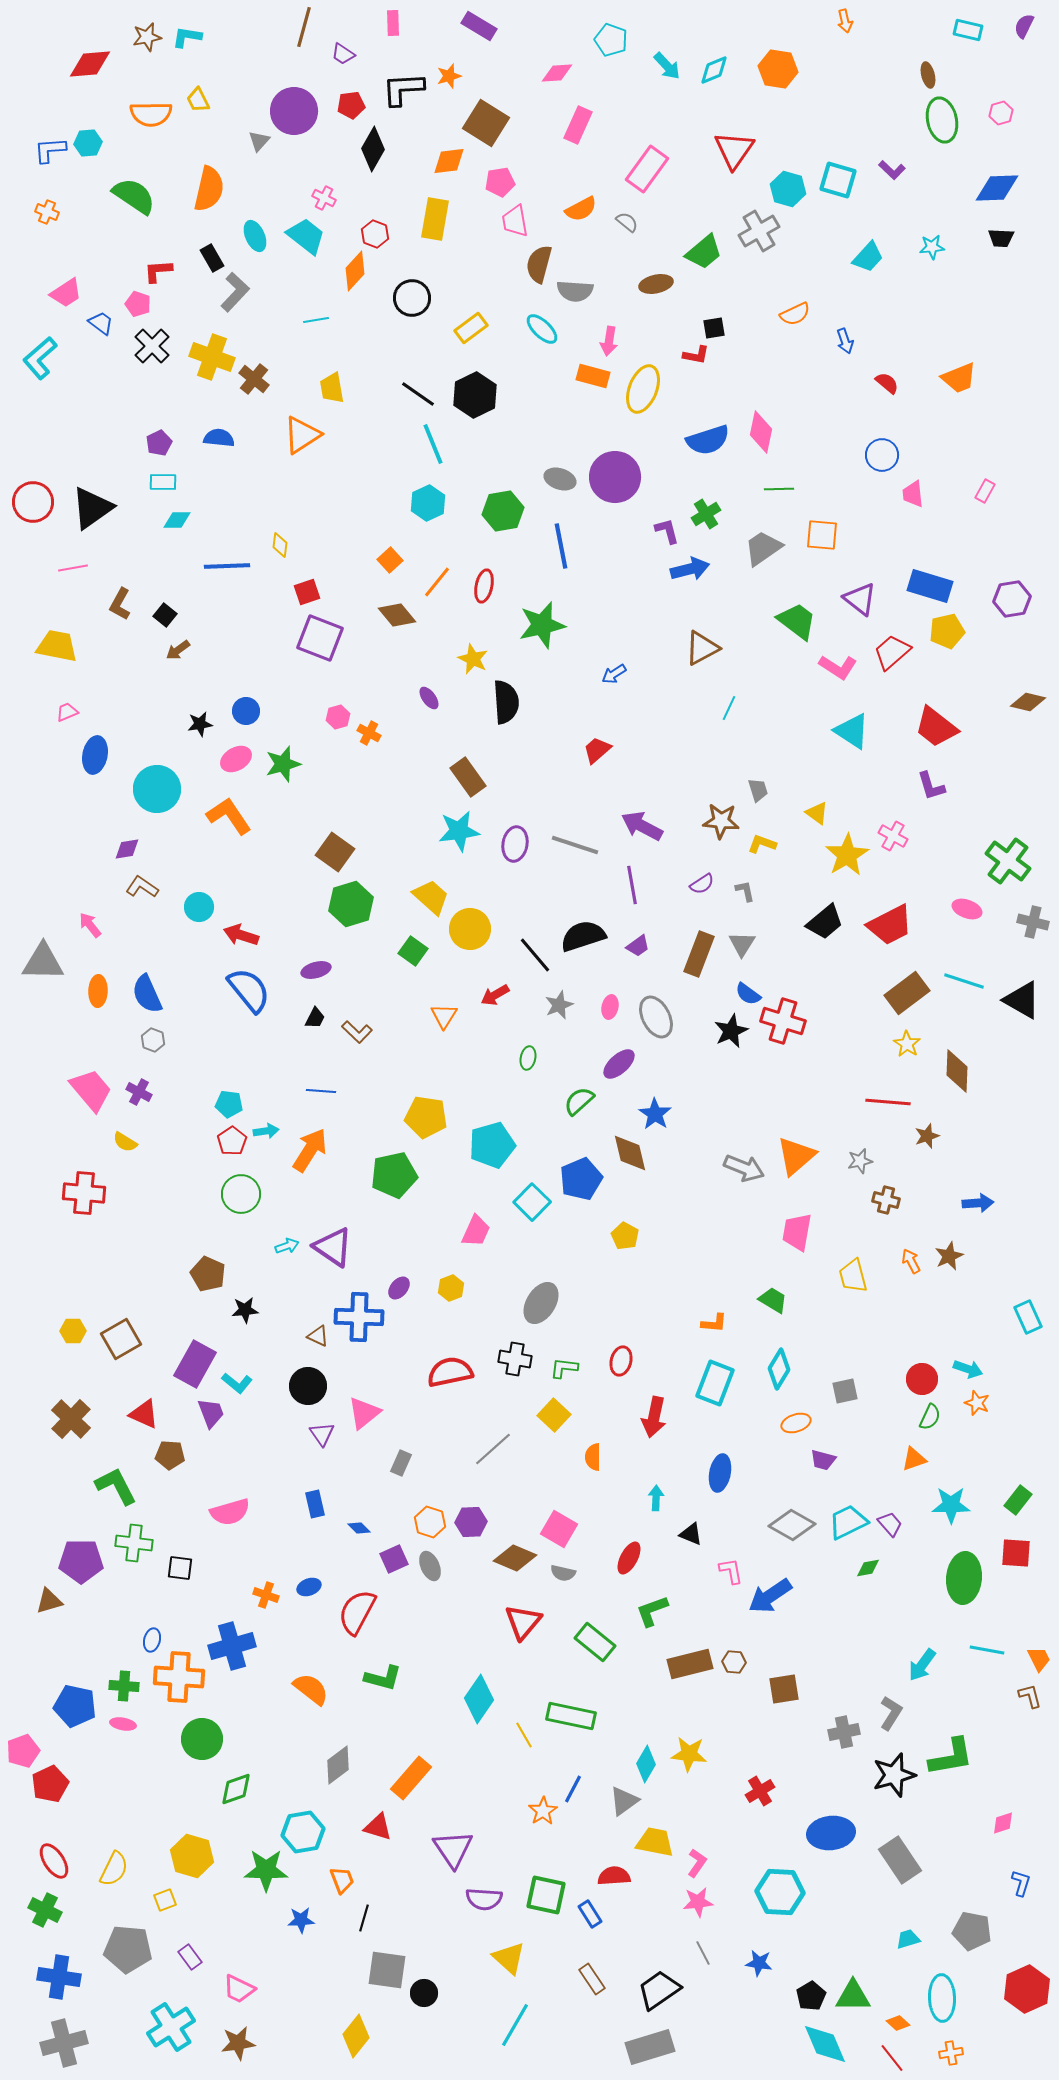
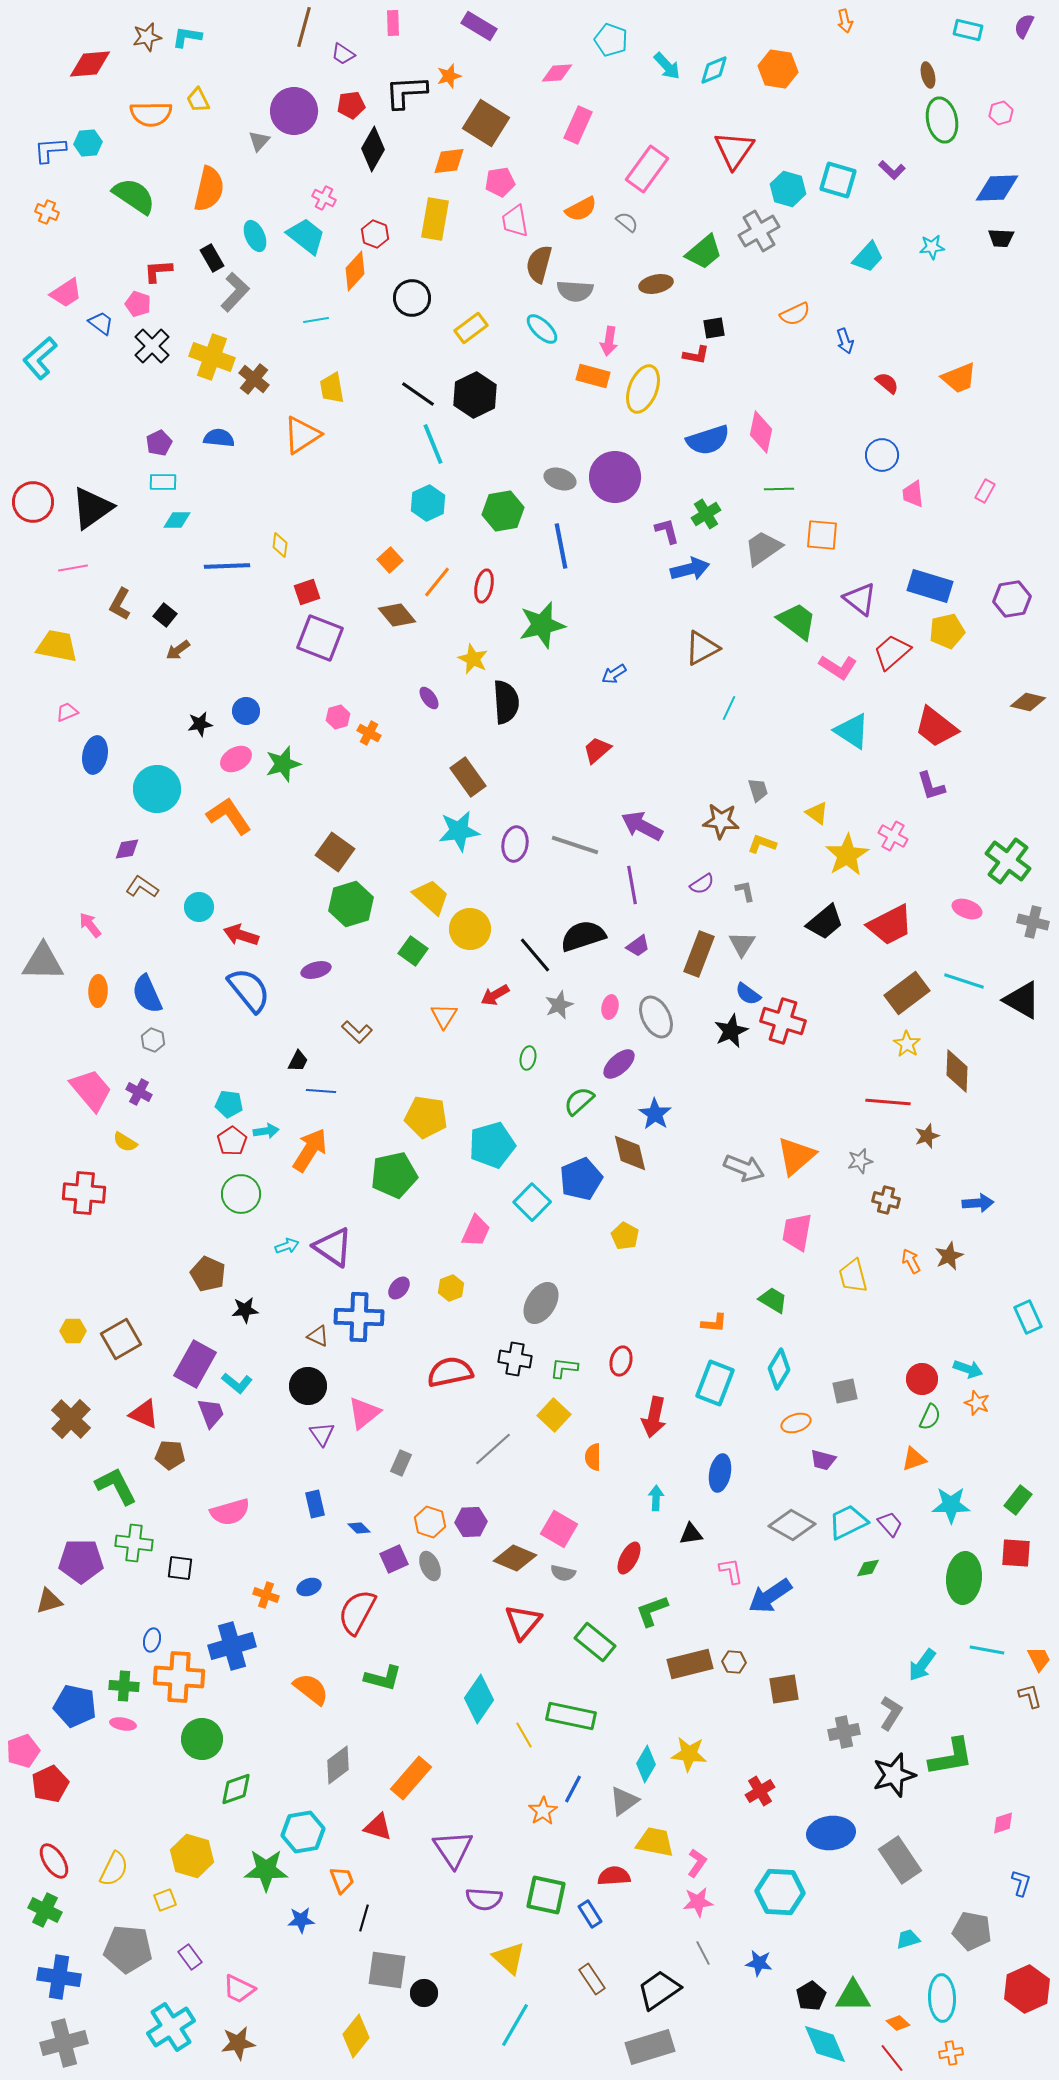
black L-shape at (403, 89): moved 3 px right, 3 px down
black trapezoid at (315, 1018): moved 17 px left, 43 px down
black triangle at (691, 1534): rotated 30 degrees counterclockwise
